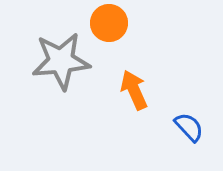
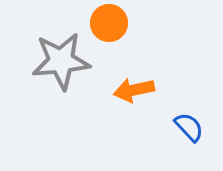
orange arrow: rotated 78 degrees counterclockwise
